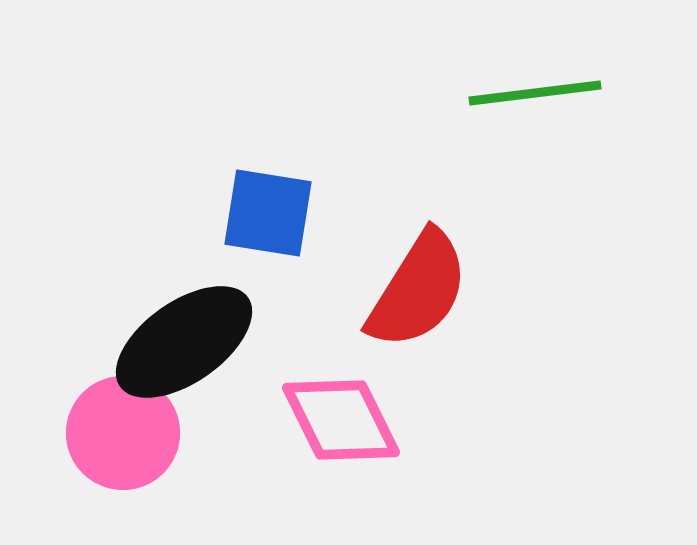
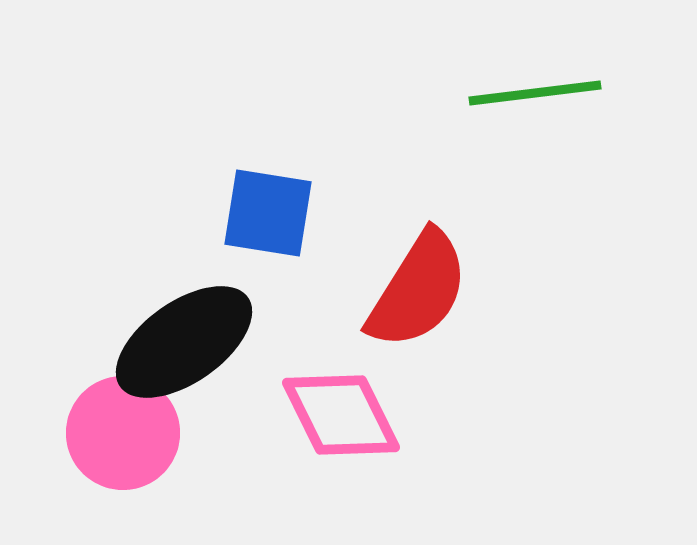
pink diamond: moved 5 px up
